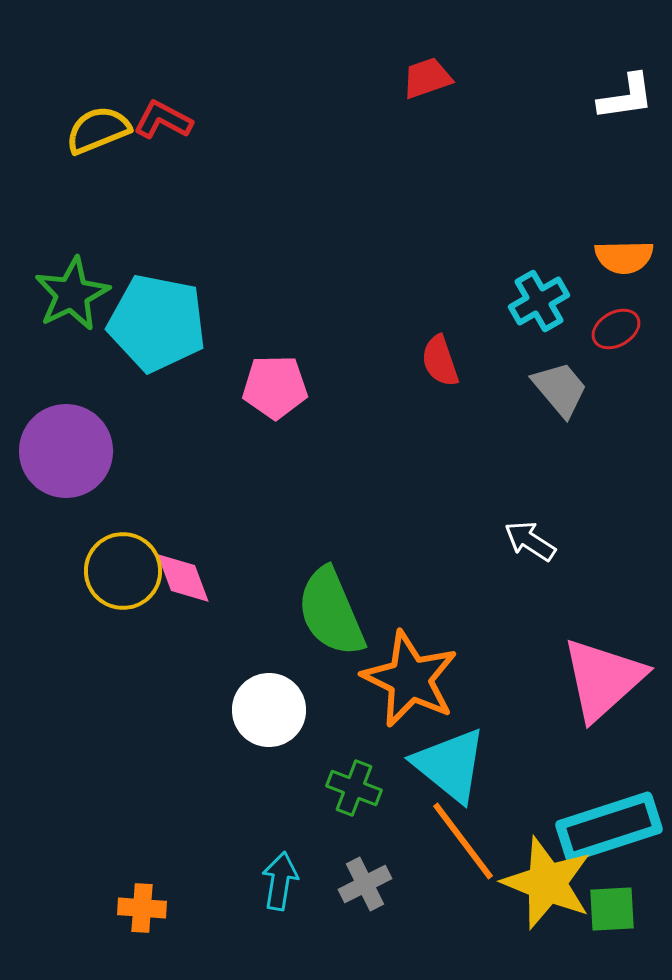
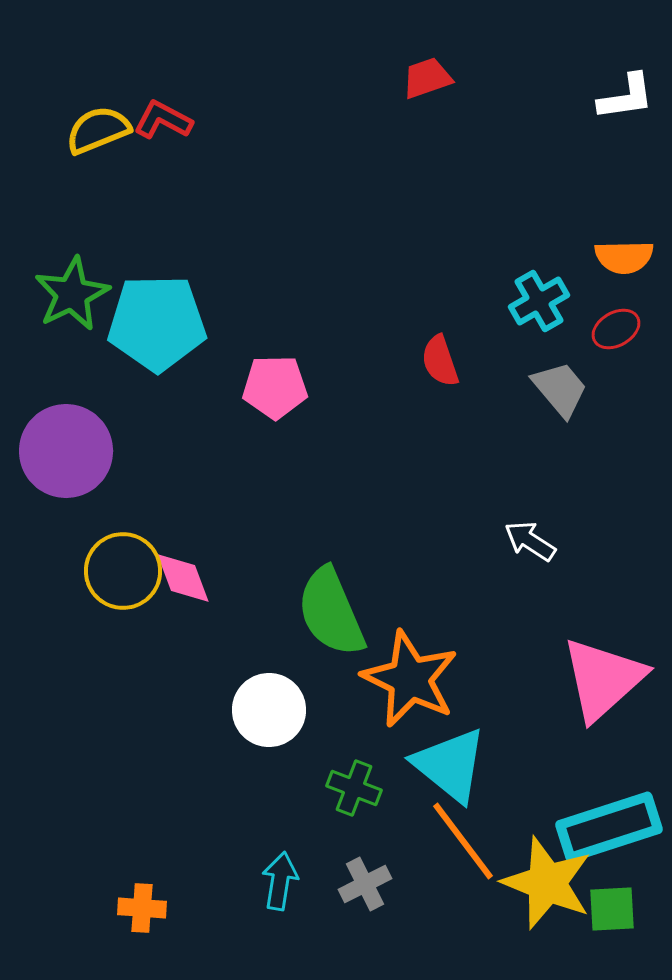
cyan pentagon: rotated 12 degrees counterclockwise
